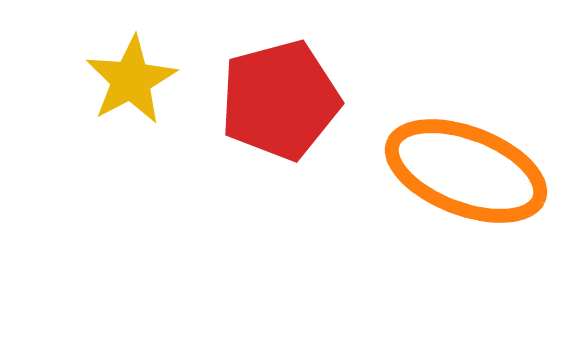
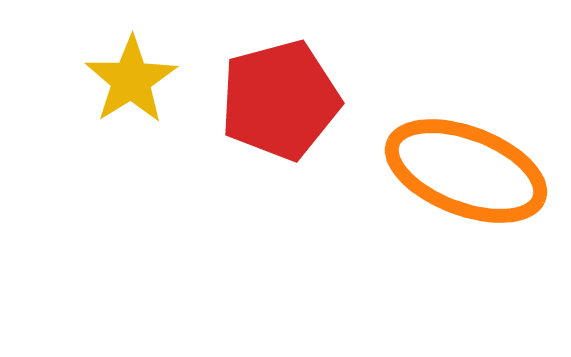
yellow star: rotated 4 degrees counterclockwise
